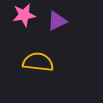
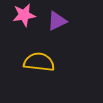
yellow semicircle: moved 1 px right
